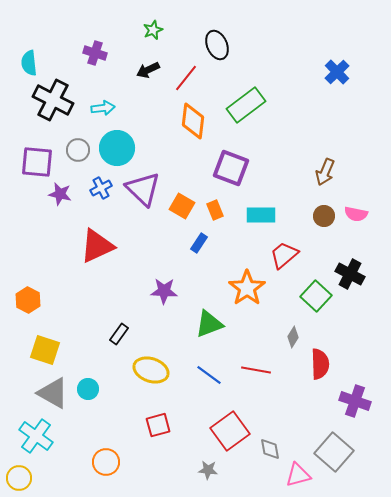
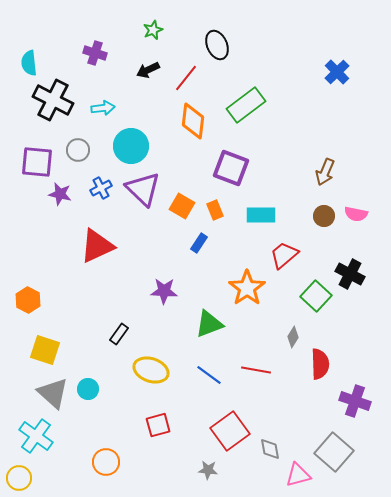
cyan circle at (117, 148): moved 14 px right, 2 px up
gray triangle at (53, 393): rotated 12 degrees clockwise
